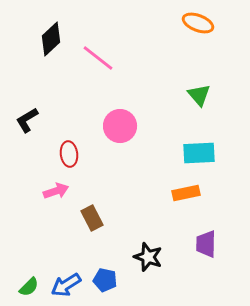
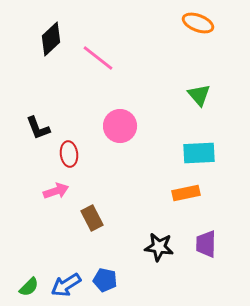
black L-shape: moved 11 px right, 8 px down; rotated 80 degrees counterclockwise
black star: moved 11 px right, 10 px up; rotated 12 degrees counterclockwise
